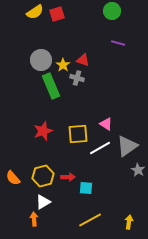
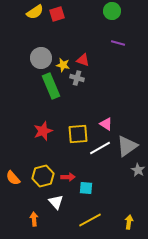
gray circle: moved 2 px up
yellow star: rotated 24 degrees counterclockwise
white triangle: moved 13 px right; rotated 42 degrees counterclockwise
